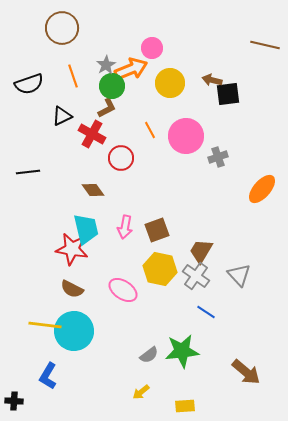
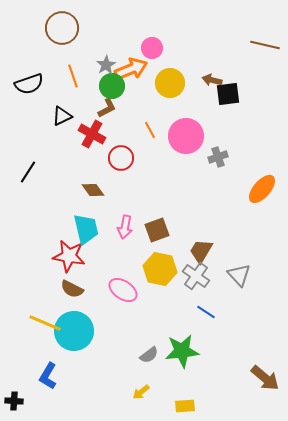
black line at (28, 172): rotated 50 degrees counterclockwise
red star at (72, 249): moved 3 px left, 7 px down
yellow line at (45, 325): moved 2 px up; rotated 16 degrees clockwise
brown arrow at (246, 372): moved 19 px right, 6 px down
